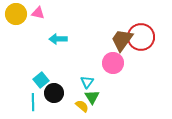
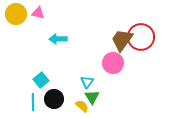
black circle: moved 6 px down
